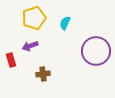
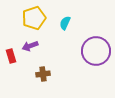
red rectangle: moved 4 px up
